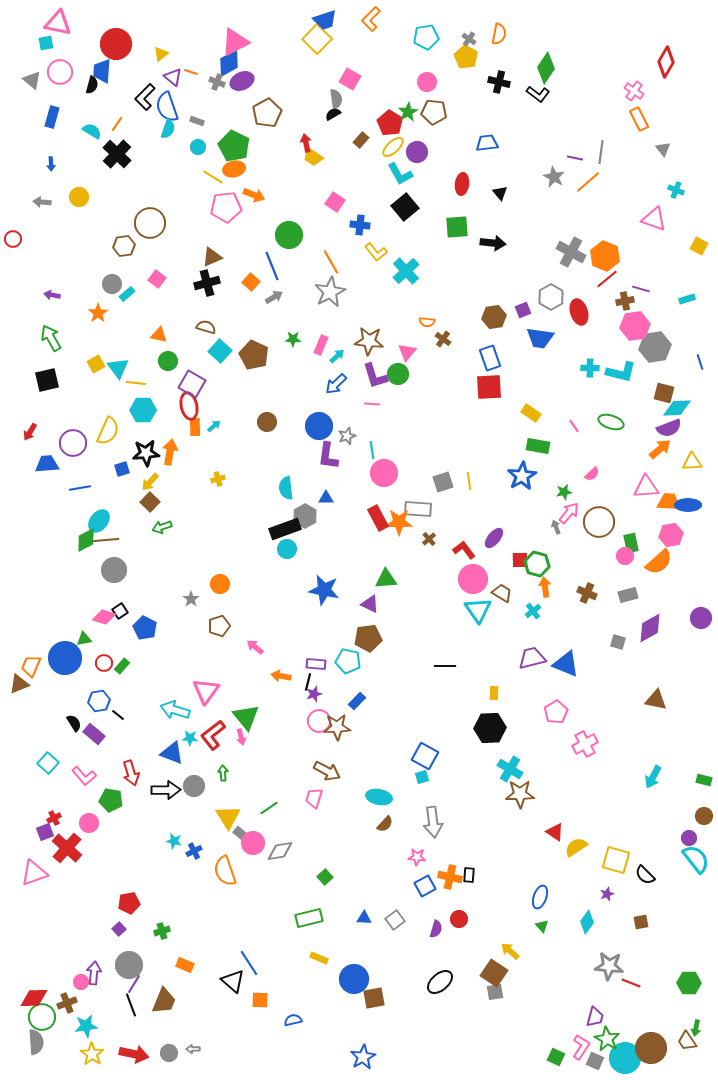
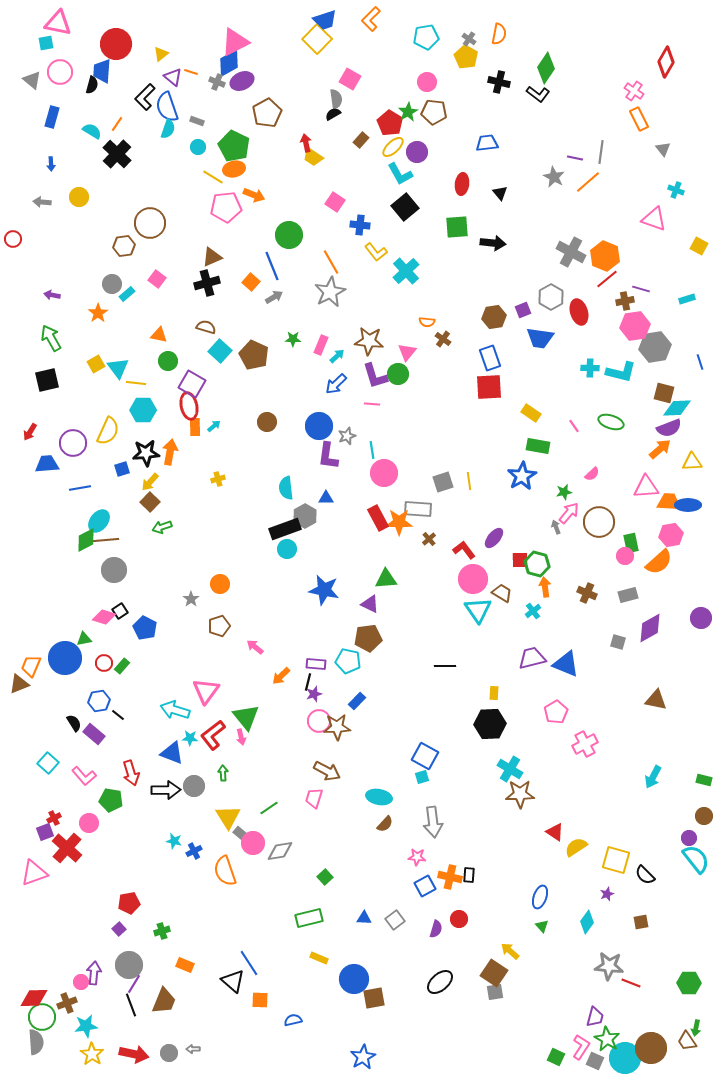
orange arrow at (281, 676): rotated 54 degrees counterclockwise
black hexagon at (490, 728): moved 4 px up
